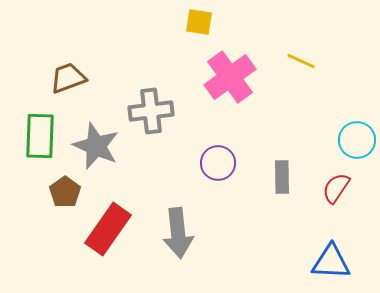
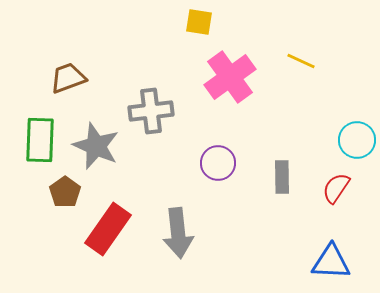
green rectangle: moved 4 px down
